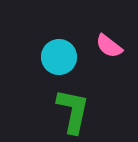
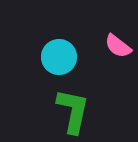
pink semicircle: moved 9 px right
